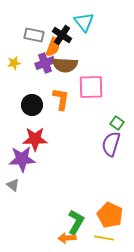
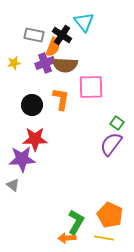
purple semicircle: rotated 20 degrees clockwise
